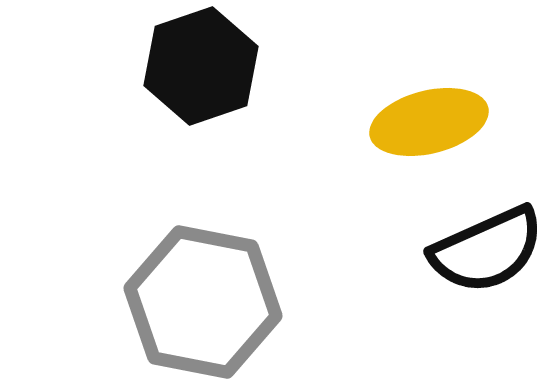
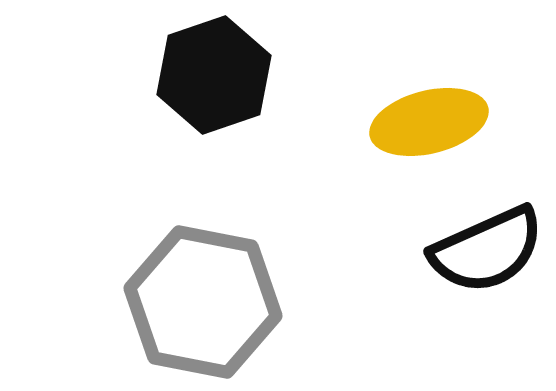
black hexagon: moved 13 px right, 9 px down
